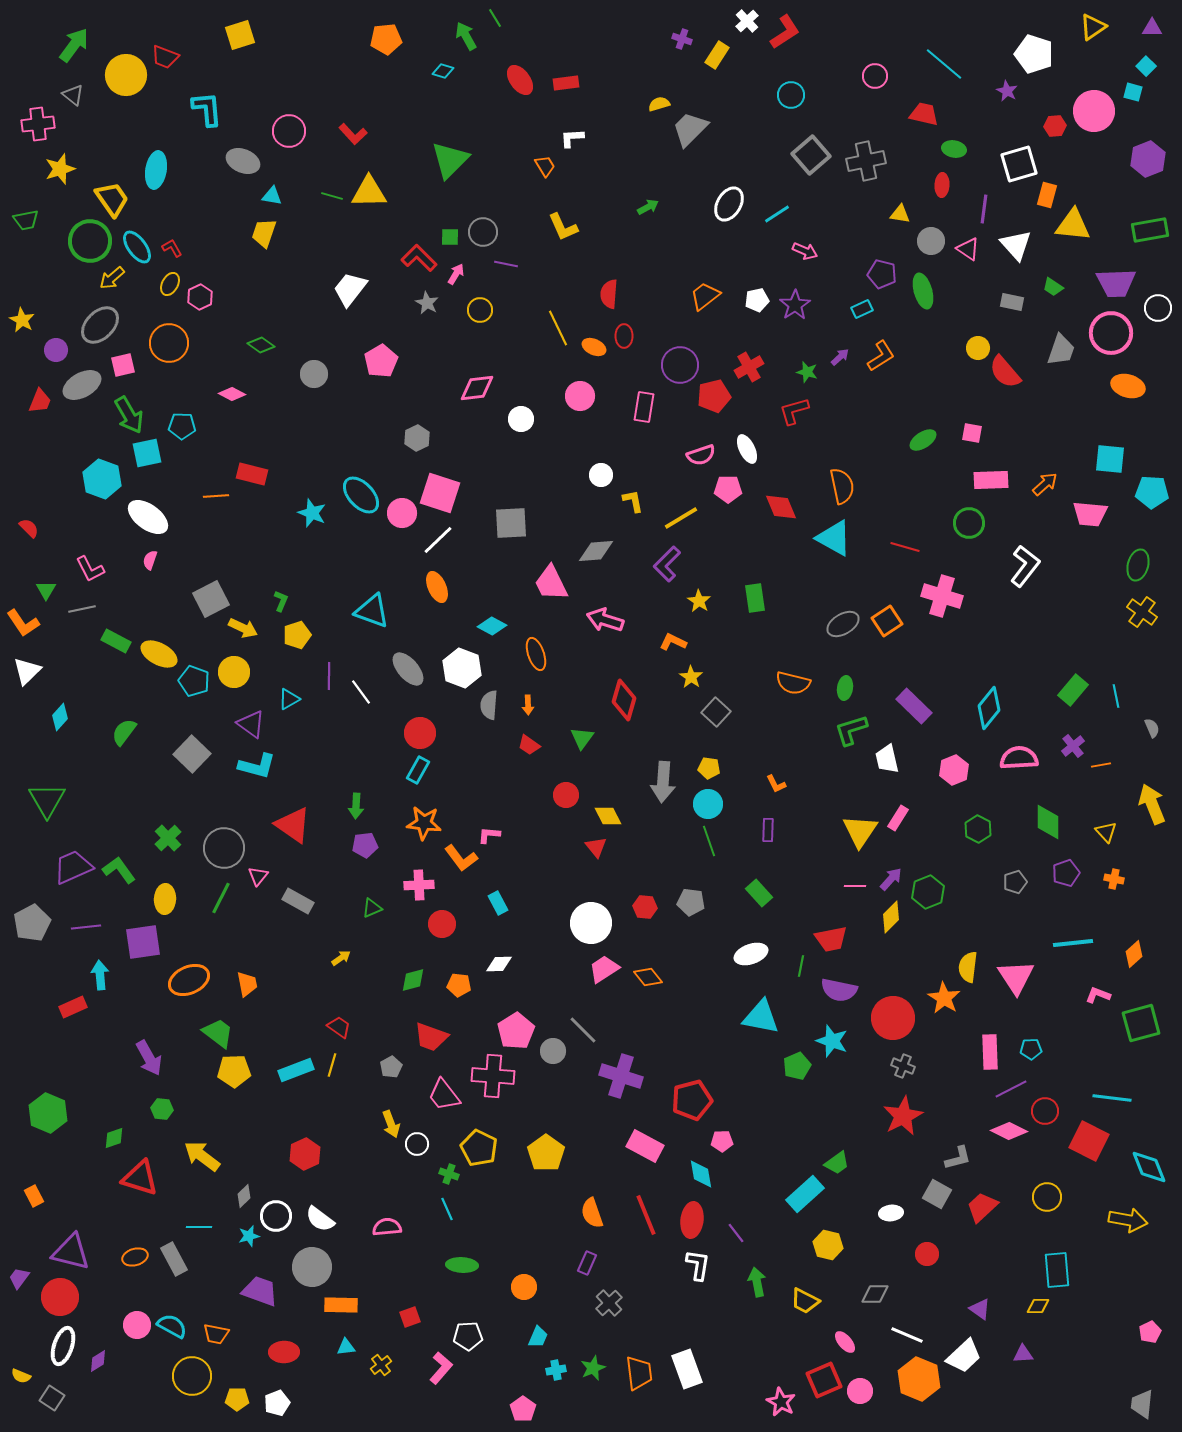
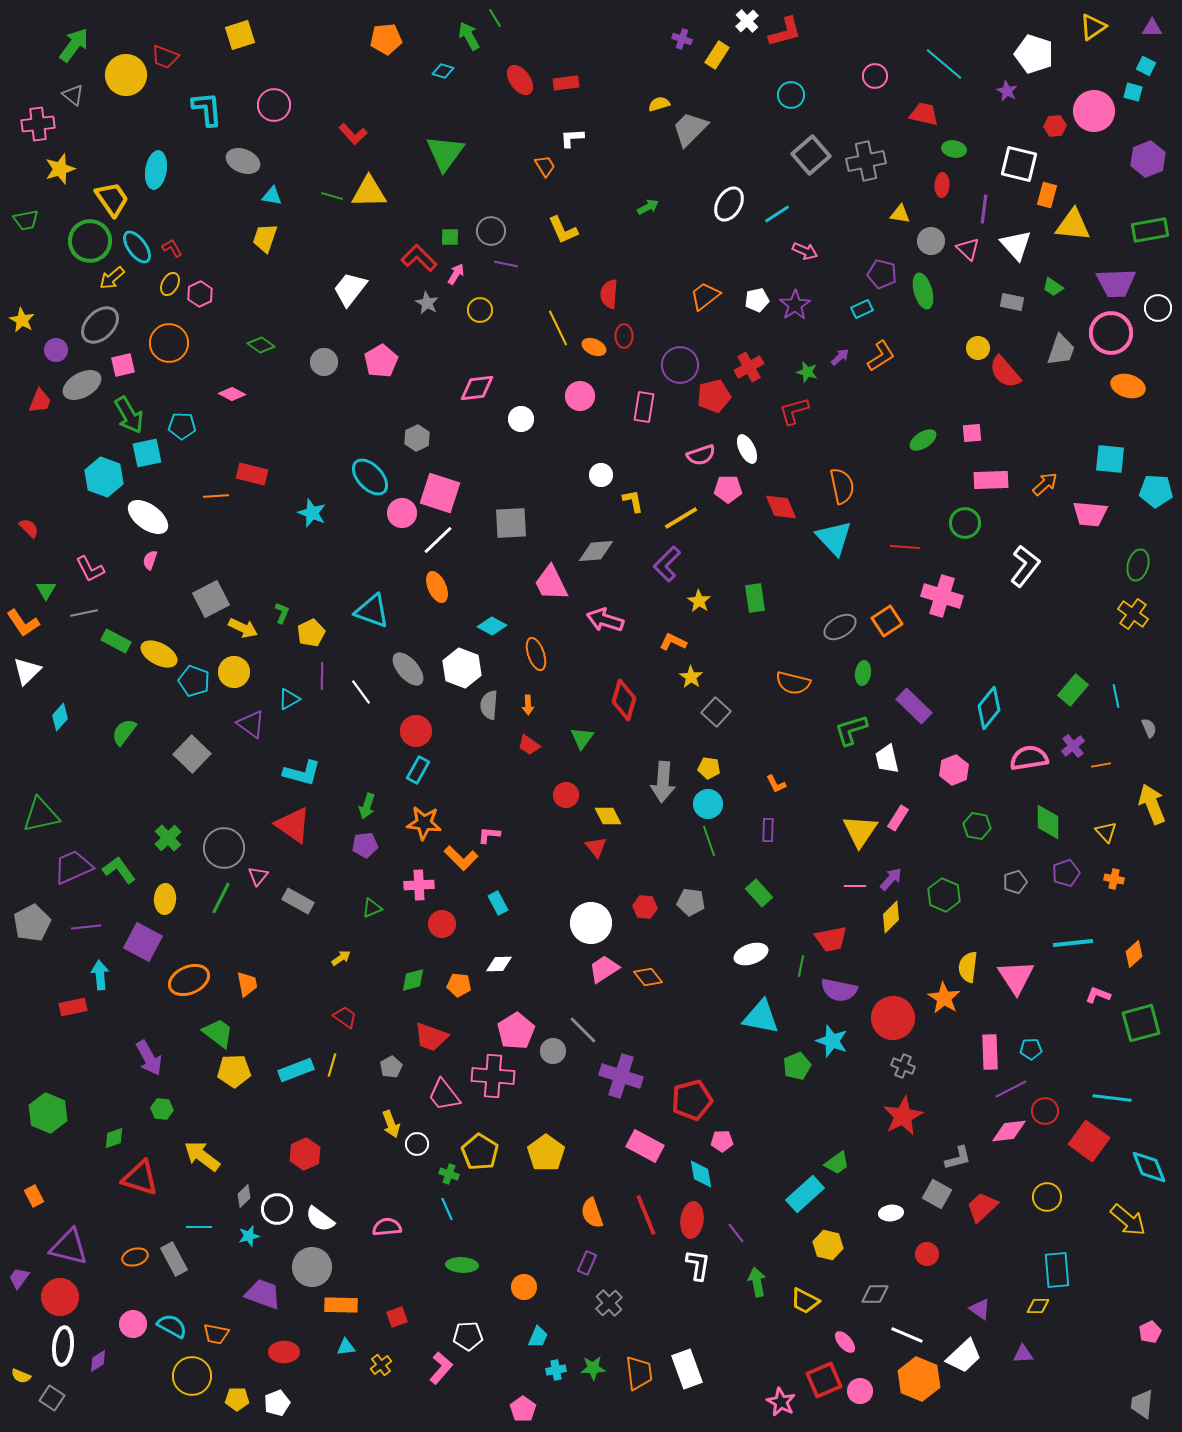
red L-shape at (785, 32): rotated 18 degrees clockwise
green arrow at (466, 36): moved 3 px right
cyan square at (1146, 66): rotated 18 degrees counterclockwise
pink circle at (289, 131): moved 15 px left, 26 px up
green triangle at (450, 160): moved 5 px left, 7 px up; rotated 9 degrees counterclockwise
white square at (1019, 164): rotated 30 degrees clockwise
yellow L-shape at (563, 227): moved 3 px down
gray circle at (483, 232): moved 8 px right, 1 px up
yellow trapezoid at (264, 233): moved 1 px right, 5 px down
pink triangle at (968, 249): rotated 10 degrees clockwise
pink hexagon at (200, 297): moved 3 px up
gray circle at (314, 374): moved 10 px right, 12 px up
pink square at (972, 433): rotated 15 degrees counterclockwise
cyan hexagon at (102, 479): moved 2 px right, 2 px up
cyan pentagon at (1152, 492): moved 4 px right, 1 px up
cyan ellipse at (361, 495): moved 9 px right, 18 px up
green circle at (969, 523): moved 4 px left
cyan triangle at (834, 538): rotated 18 degrees clockwise
red line at (905, 547): rotated 12 degrees counterclockwise
green L-shape at (281, 601): moved 1 px right, 12 px down
gray line at (82, 609): moved 2 px right, 4 px down
yellow cross at (1142, 612): moved 9 px left, 2 px down
gray ellipse at (843, 624): moved 3 px left, 3 px down
yellow pentagon at (297, 635): moved 14 px right, 2 px up; rotated 8 degrees counterclockwise
purple line at (329, 676): moved 7 px left
green ellipse at (845, 688): moved 18 px right, 15 px up
gray semicircle at (1152, 728): moved 3 px left
red circle at (420, 733): moved 4 px left, 2 px up
pink semicircle at (1019, 758): moved 10 px right; rotated 6 degrees counterclockwise
cyan L-shape at (257, 766): moved 45 px right, 7 px down
green triangle at (47, 800): moved 6 px left, 15 px down; rotated 48 degrees clockwise
green arrow at (356, 806): moved 11 px right; rotated 15 degrees clockwise
green hexagon at (978, 829): moved 1 px left, 3 px up; rotated 16 degrees counterclockwise
orange L-shape at (461, 858): rotated 8 degrees counterclockwise
green hexagon at (928, 892): moved 16 px right, 3 px down; rotated 16 degrees counterclockwise
purple square at (143, 942): rotated 36 degrees clockwise
red rectangle at (73, 1007): rotated 12 degrees clockwise
red trapezoid at (339, 1027): moved 6 px right, 10 px up
pink diamond at (1009, 1131): rotated 33 degrees counterclockwise
red square at (1089, 1141): rotated 9 degrees clockwise
yellow pentagon at (479, 1148): moved 1 px right, 4 px down; rotated 6 degrees clockwise
white circle at (276, 1216): moved 1 px right, 7 px up
yellow arrow at (1128, 1220): rotated 30 degrees clockwise
purple triangle at (71, 1252): moved 2 px left, 5 px up
purple trapezoid at (260, 1291): moved 3 px right, 3 px down
red square at (410, 1317): moved 13 px left
pink circle at (137, 1325): moved 4 px left, 1 px up
white ellipse at (63, 1346): rotated 12 degrees counterclockwise
green star at (593, 1368): rotated 20 degrees clockwise
